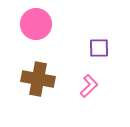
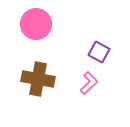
purple square: moved 4 px down; rotated 30 degrees clockwise
pink L-shape: moved 3 px up
